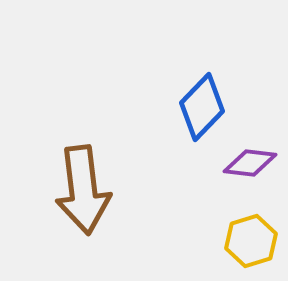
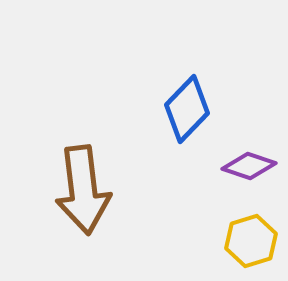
blue diamond: moved 15 px left, 2 px down
purple diamond: moved 1 px left, 3 px down; rotated 12 degrees clockwise
